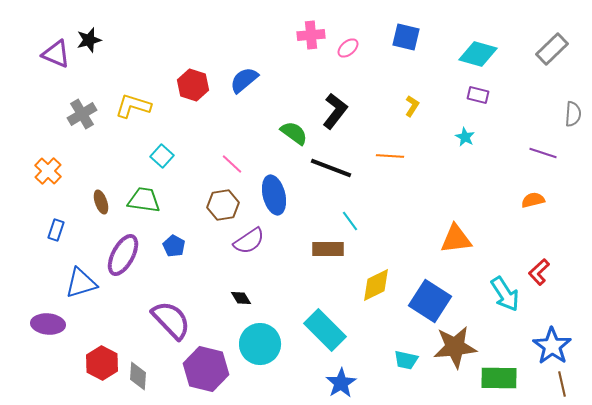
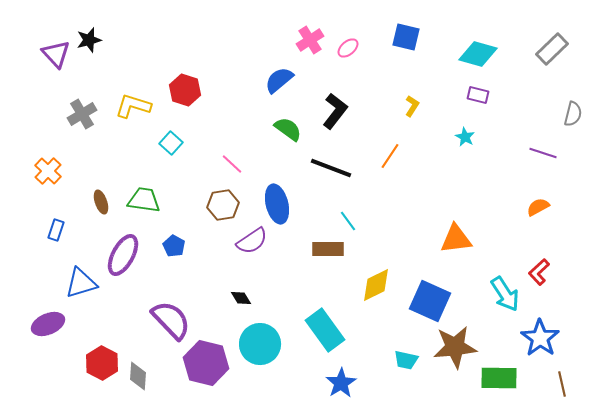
pink cross at (311, 35): moved 1 px left, 5 px down; rotated 28 degrees counterclockwise
purple triangle at (56, 54): rotated 24 degrees clockwise
blue semicircle at (244, 80): moved 35 px right
red hexagon at (193, 85): moved 8 px left, 5 px down
gray semicircle at (573, 114): rotated 10 degrees clockwise
green semicircle at (294, 133): moved 6 px left, 4 px up
cyan square at (162, 156): moved 9 px right, 13 px up
orange line at (390, 156): rotated 60 degrees counterclockwise
blue ellipse at (274, 195): moved 3 px right, 9 px down
orange semicircle at (533, 200): moved 5 px right, 7 px down; rotated 15 degrees counterclockwise
cyan line at (350, 221): moved 2 px left
purple semicircle at (249, 241): moved 3 px right
blue square at (430, 301): rotated 9 degrees counterclockwise
purple ellipse at (48, 324): rotated 28 degrees counterclockwise
cyan rectangle at (325, 330): rotated 9 degrees clockwise
blue star at (552, 346): moved 12 px left, 8 px up
purple hexagon at (206, 369): moved 6 px up
